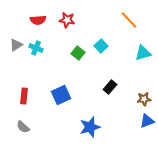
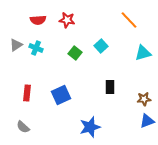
green square: moved 3 px left
black rectangle: rotated 40 degrees counterclockwise
red rectangle: moved 3 px right, 3 px up
